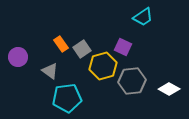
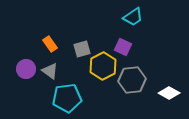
cyan trapezoid: moved 10 px left
orange rectangle: moved 11 px left
gray square: rotated 18 degrees clockwise
purple circle: moved 8 px right, 12 px down
yellow hexagon: rotated 12 degrees counterclockwise
gray hexagon: moved 1 px up
white diamond: moved 4 px down
